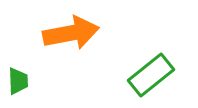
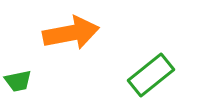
green trapezoid: rotated 80 degrees clockwise
